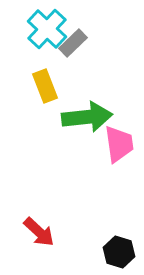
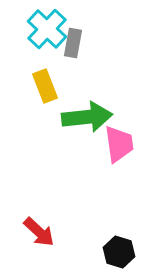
gray rectangle: rotated 36 degrees counterclockwise
